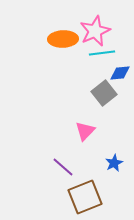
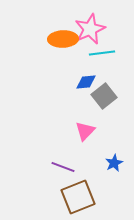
pink star: moved 5 px left, 2 px up
blue diamond: moved 34 px left, 9 px down
gray square: moved 3 px down
purple line: rotated 20 degrees counterclockwise
brown square: moved 7 px left
